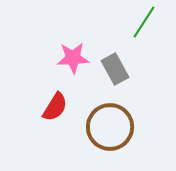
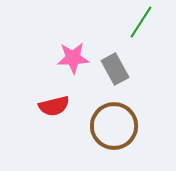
green line: moved 3 px left
red semicircle: moved 1 px left, 1 px up; rotated 44 degrees clockwise
brown circle: moved 4 px right, 1 px up
